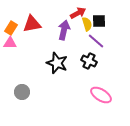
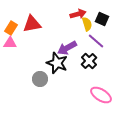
red arrow: moved 1 px down; rotated 14 degrees clockwise
black square: moved 3 px right, 2 px up; rotated 24 degrees clockwise
purple arrow: moved 3 px right, 18 px down; rotated 132 degrees counterclockwise
black cross: rotated 21 degrees clockwise
gray circle: moved 18 px right, 13 px up
